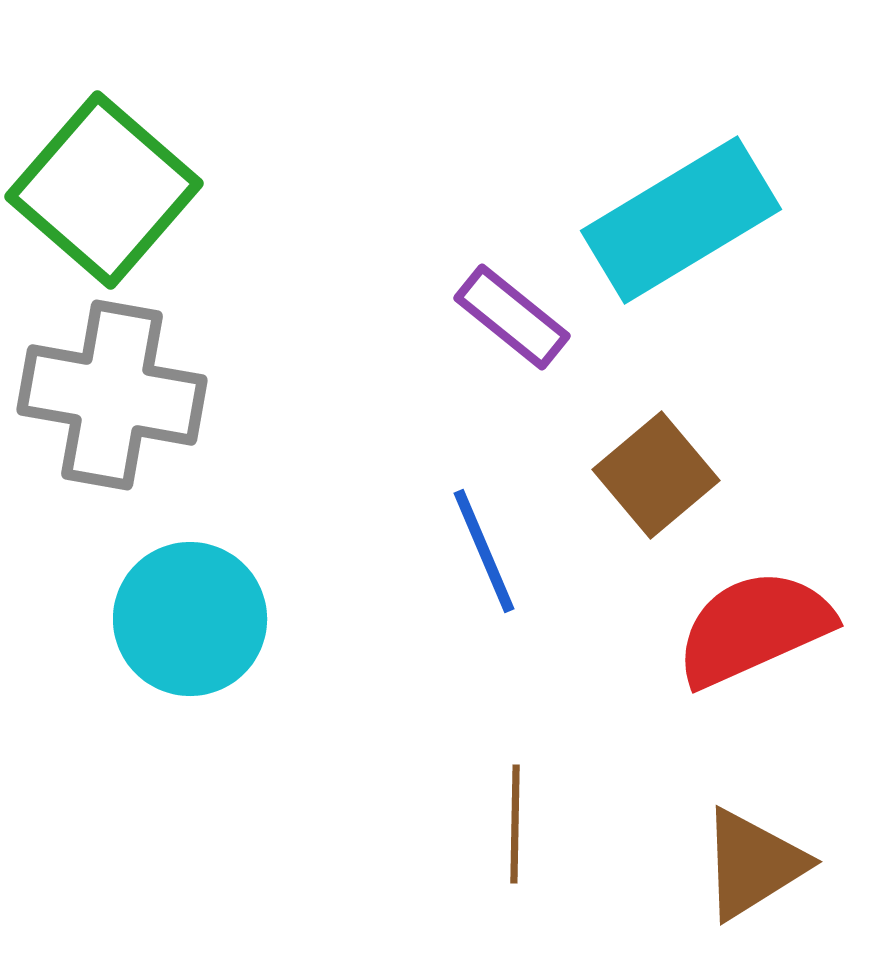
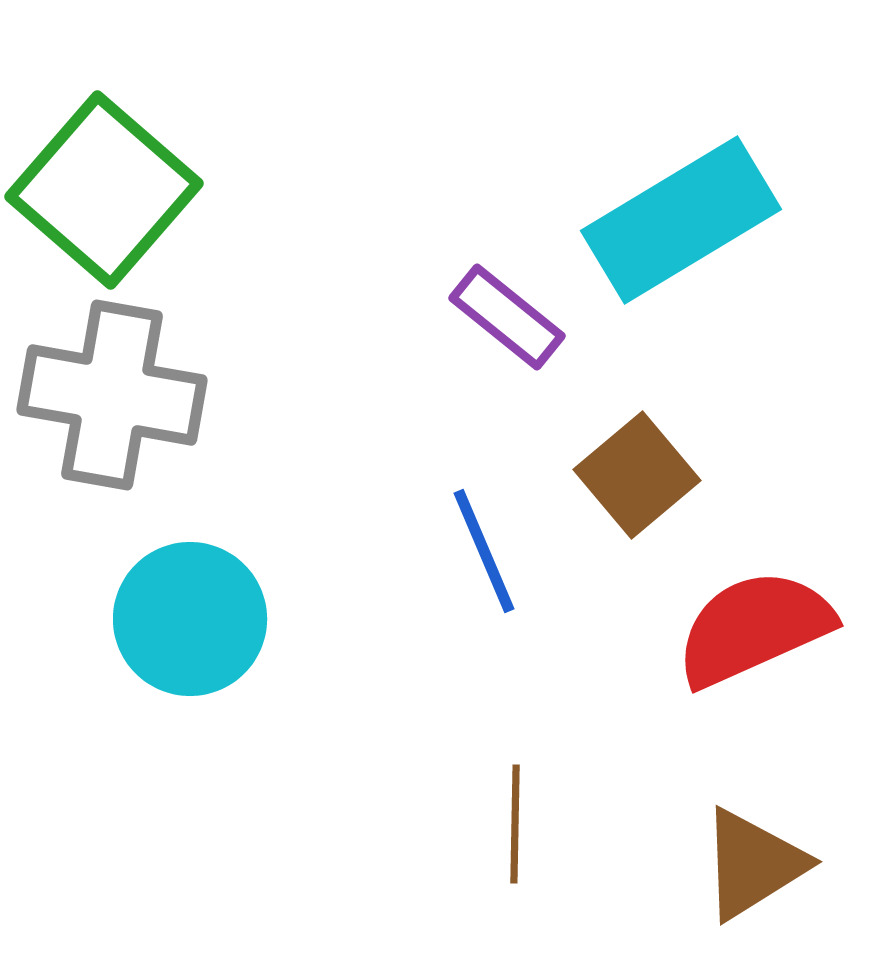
purple rectangle: moved 5 px left
brown square: moved 19 px left
